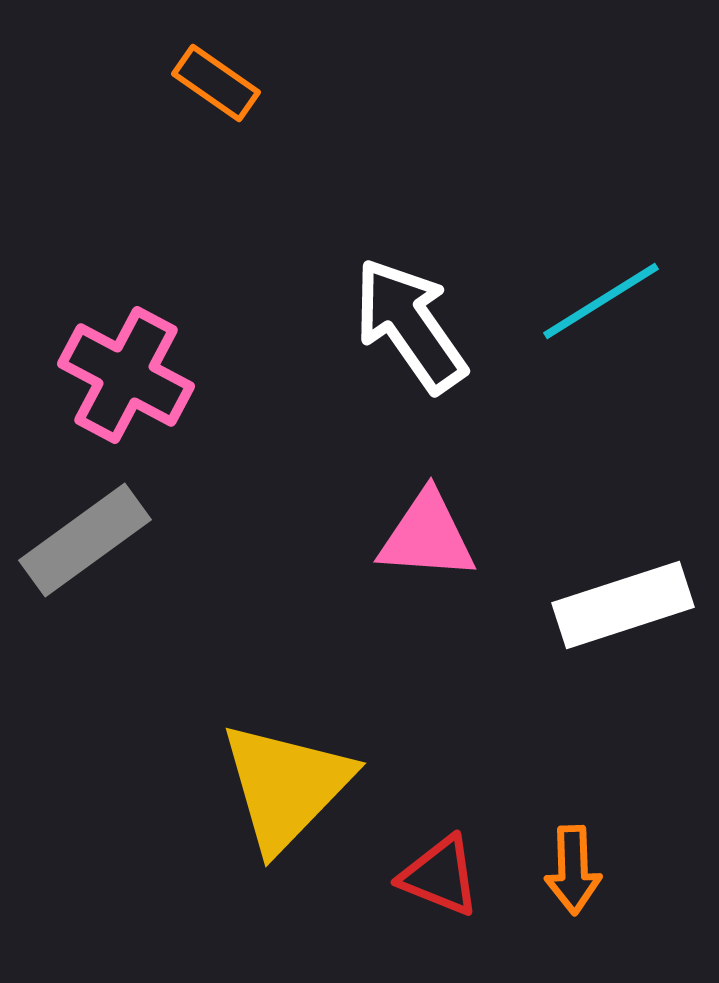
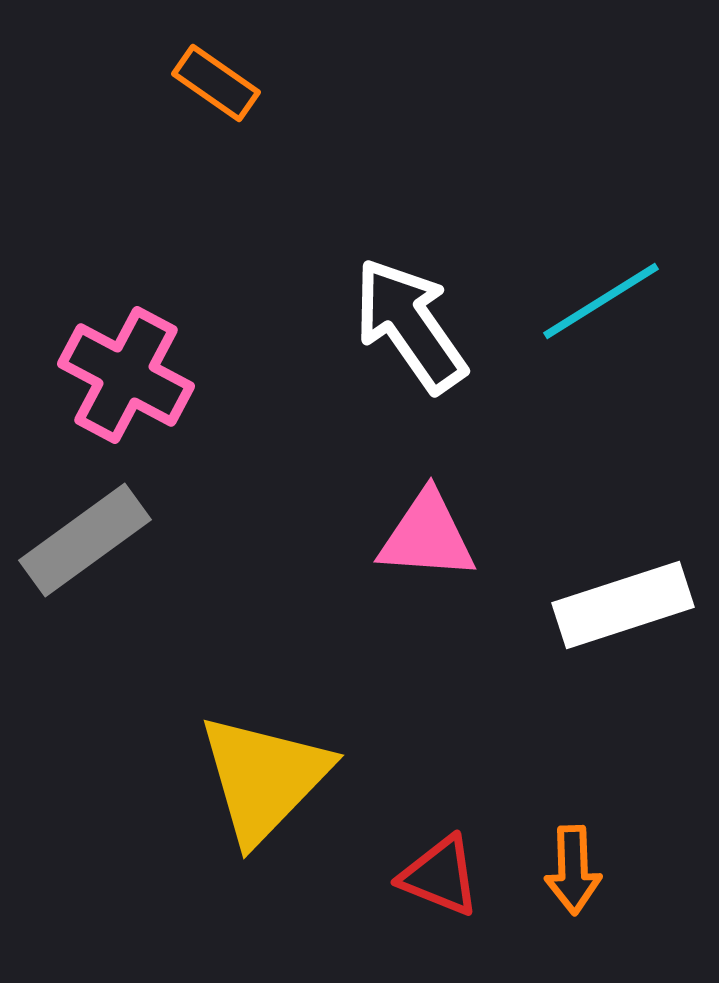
yellow triangle: moved 22 px left, 8 px up
